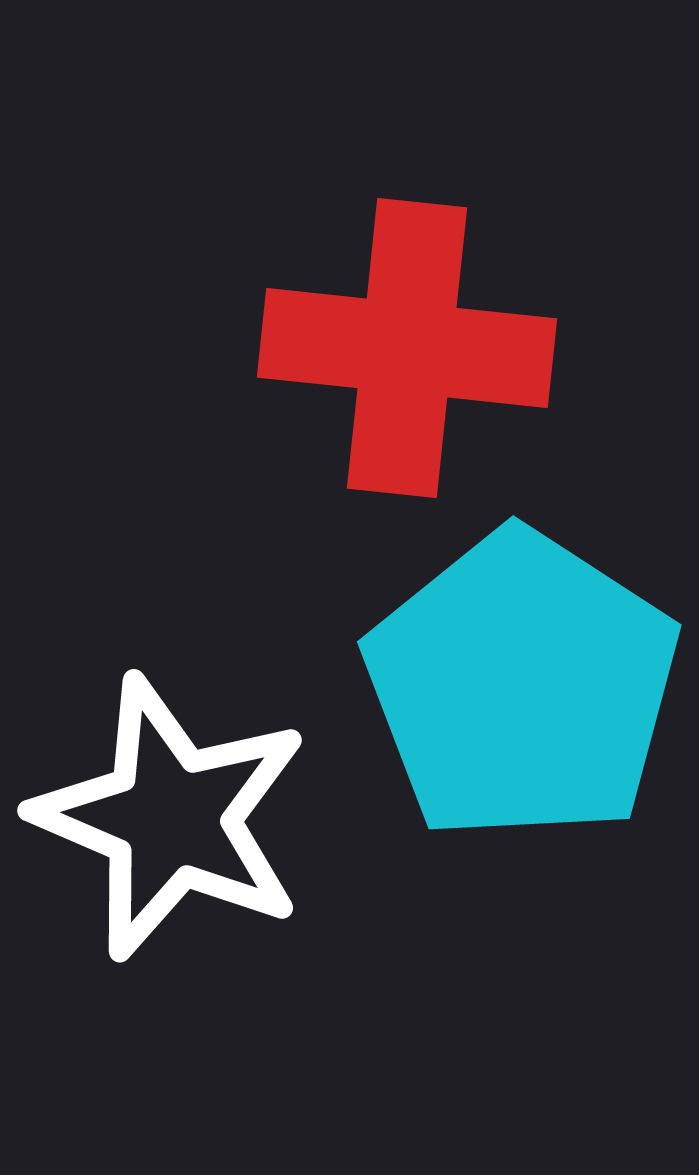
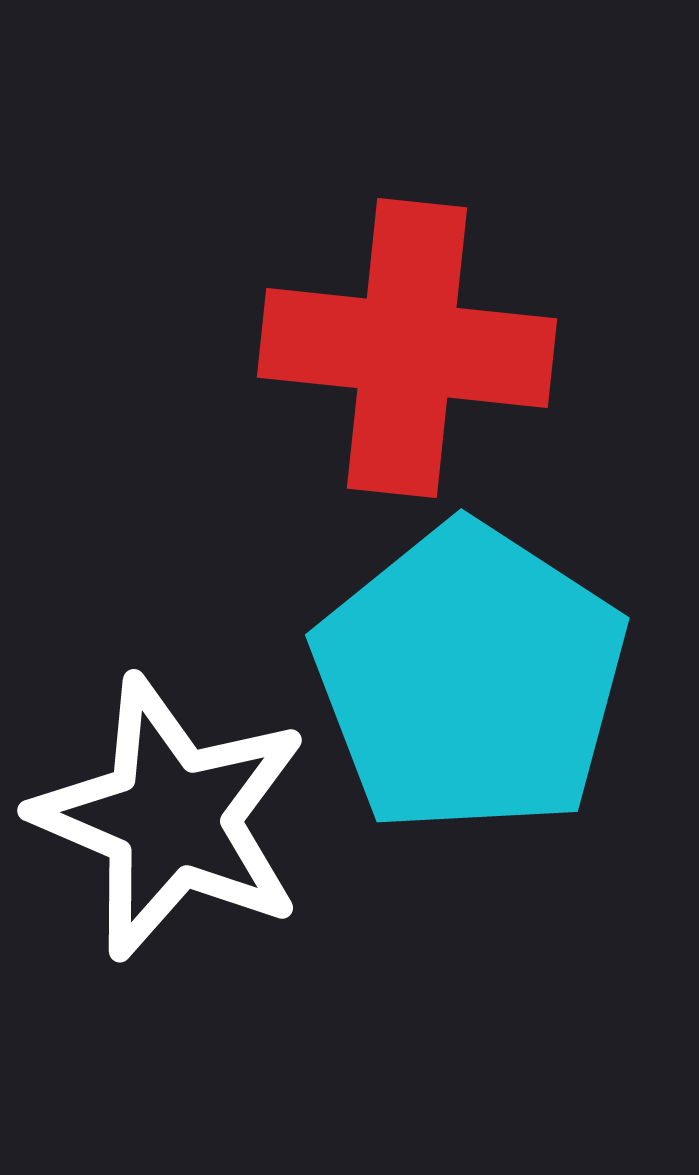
cyan pentagon: moved 52 px left, 7 px up
